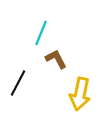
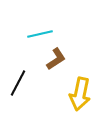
cyan line: moved 1 px left, 1 px down; rotated 55 degrees clockwise
brown L-shape: rotated 85 degrees clockwise
